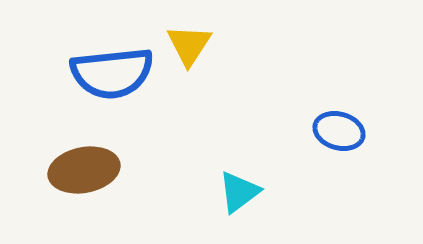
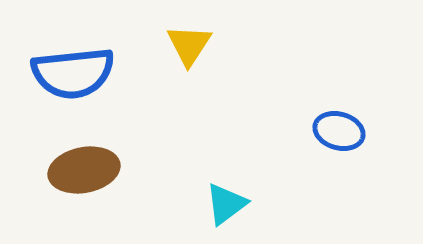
blue semicircle: moved 39 px left
cyan triangle: moved 13 px left, 12 px down
